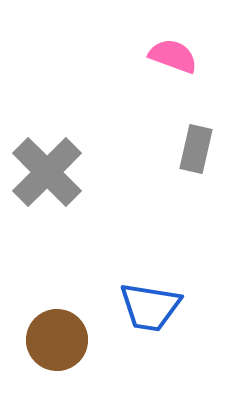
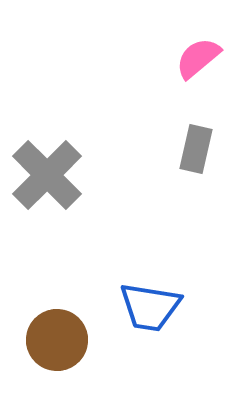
pink semicircle: moved 25 px right, 2 px down; rotated 60 degrees counterclockwise
gray cross: moved 3 px down
